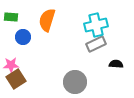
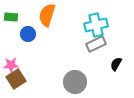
orange semicircle: moved 5 px up
blue circle: moved 5 px right, 3 px up
black semicircle: rotated 64 degrees counterclockwise
